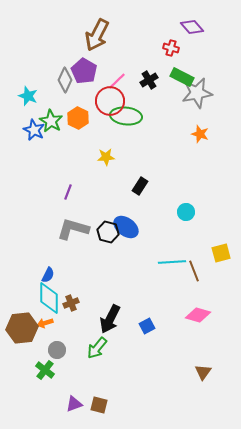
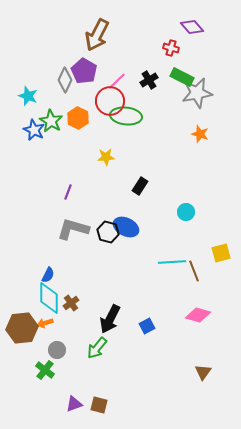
blue ellipse: rotated 10 degrees counterclockwise
brown cross: rotated 14 degrees counterclockwise
